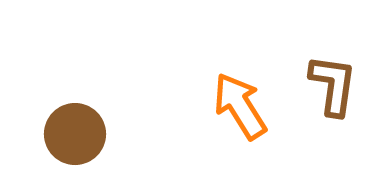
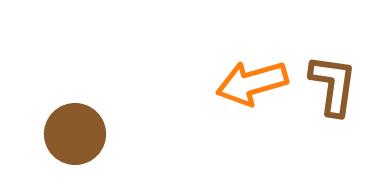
orange arrow: moved 12 px right, 23 px up; rotated 74 degrees counterclockwise
